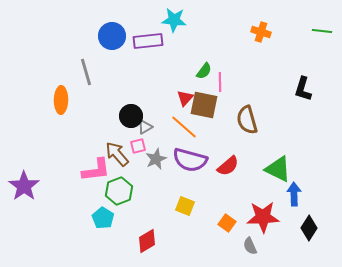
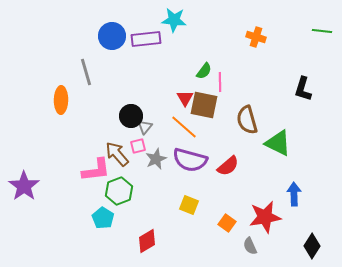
orange cross: moved 5 px left, 5 px down
purple rectangle: moved 2 px left, 2 px up
red triangle: rotated 12 degrees counterclockwise
gray triangle: rotated 21 degrees counterclockwise
green triangle: moved 26 px up
yellow square: moved 4 px right, 1 px up
red star: moved 2 px right; rotated 8 degrees counterclockwise
black diamond: moved 3 px right, 18 px down
